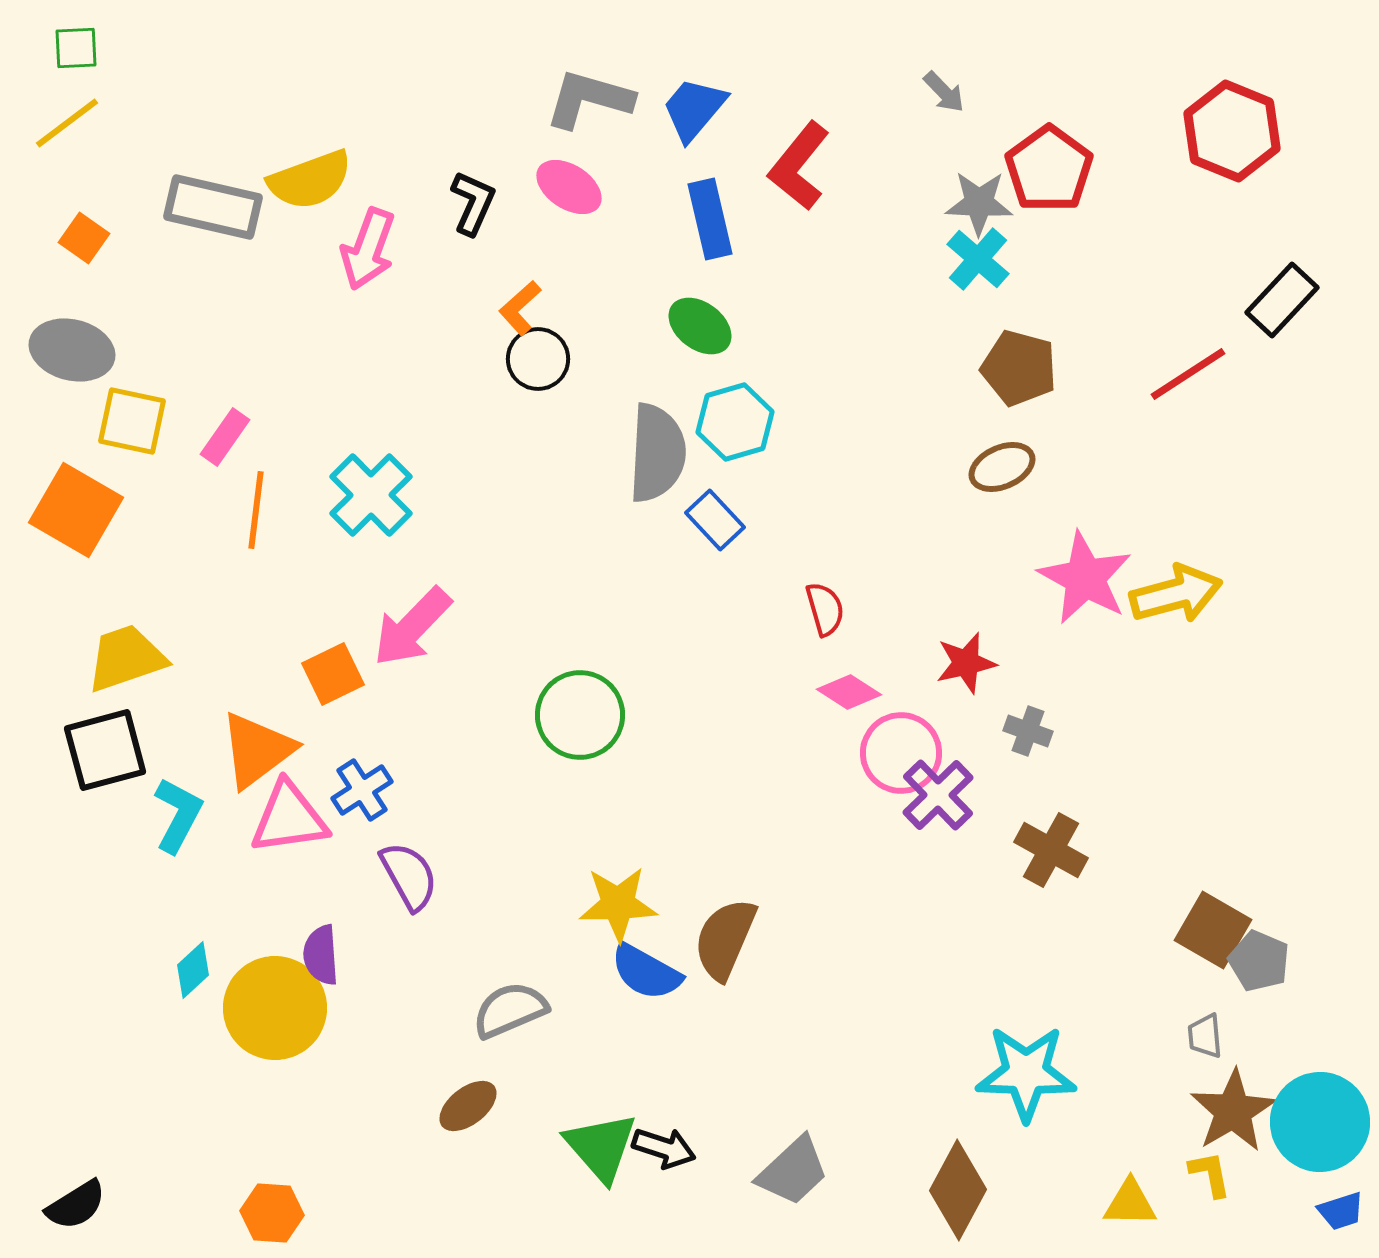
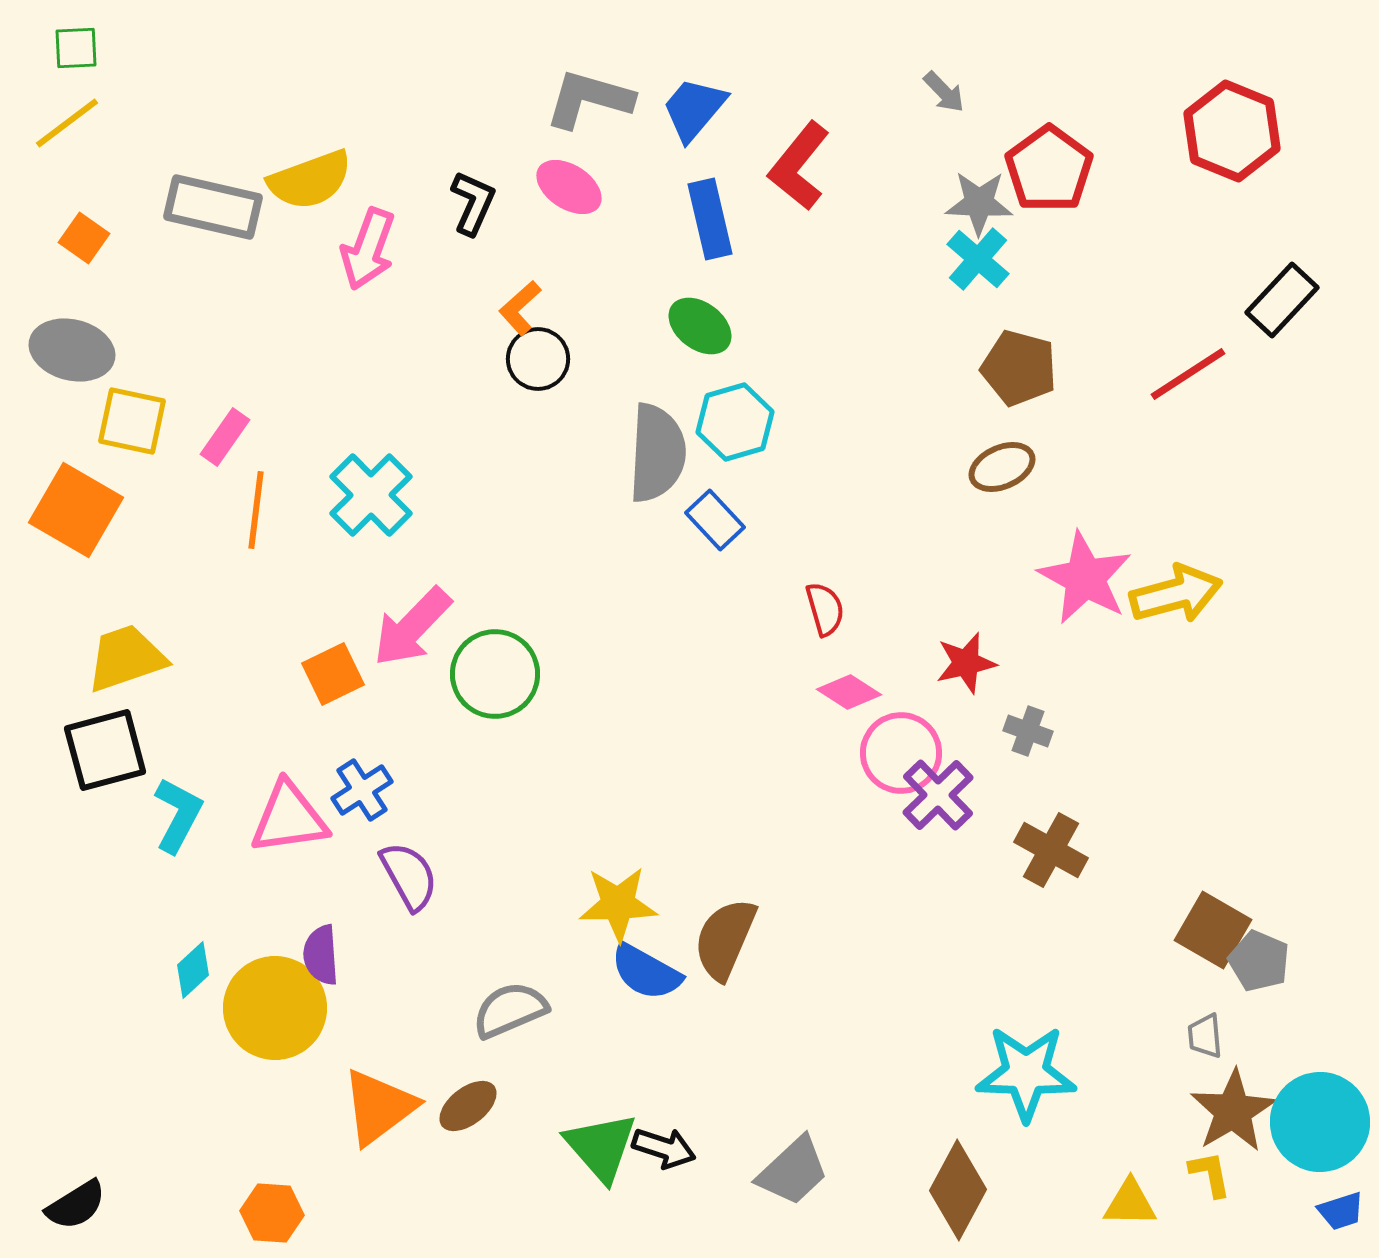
green circle at (580, 715): moved 85 px left, 41 px up
orange triangle at (257, 750): moved 122 px right, 357 px down
